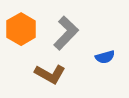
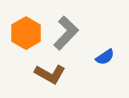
orange hexagon: moved 5 px right, 4 px down
blue semicircle: rotated 18 degrees counterclockwise
